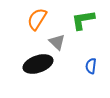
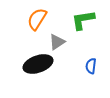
gray triangle: rotated 42 degrees clockwise
